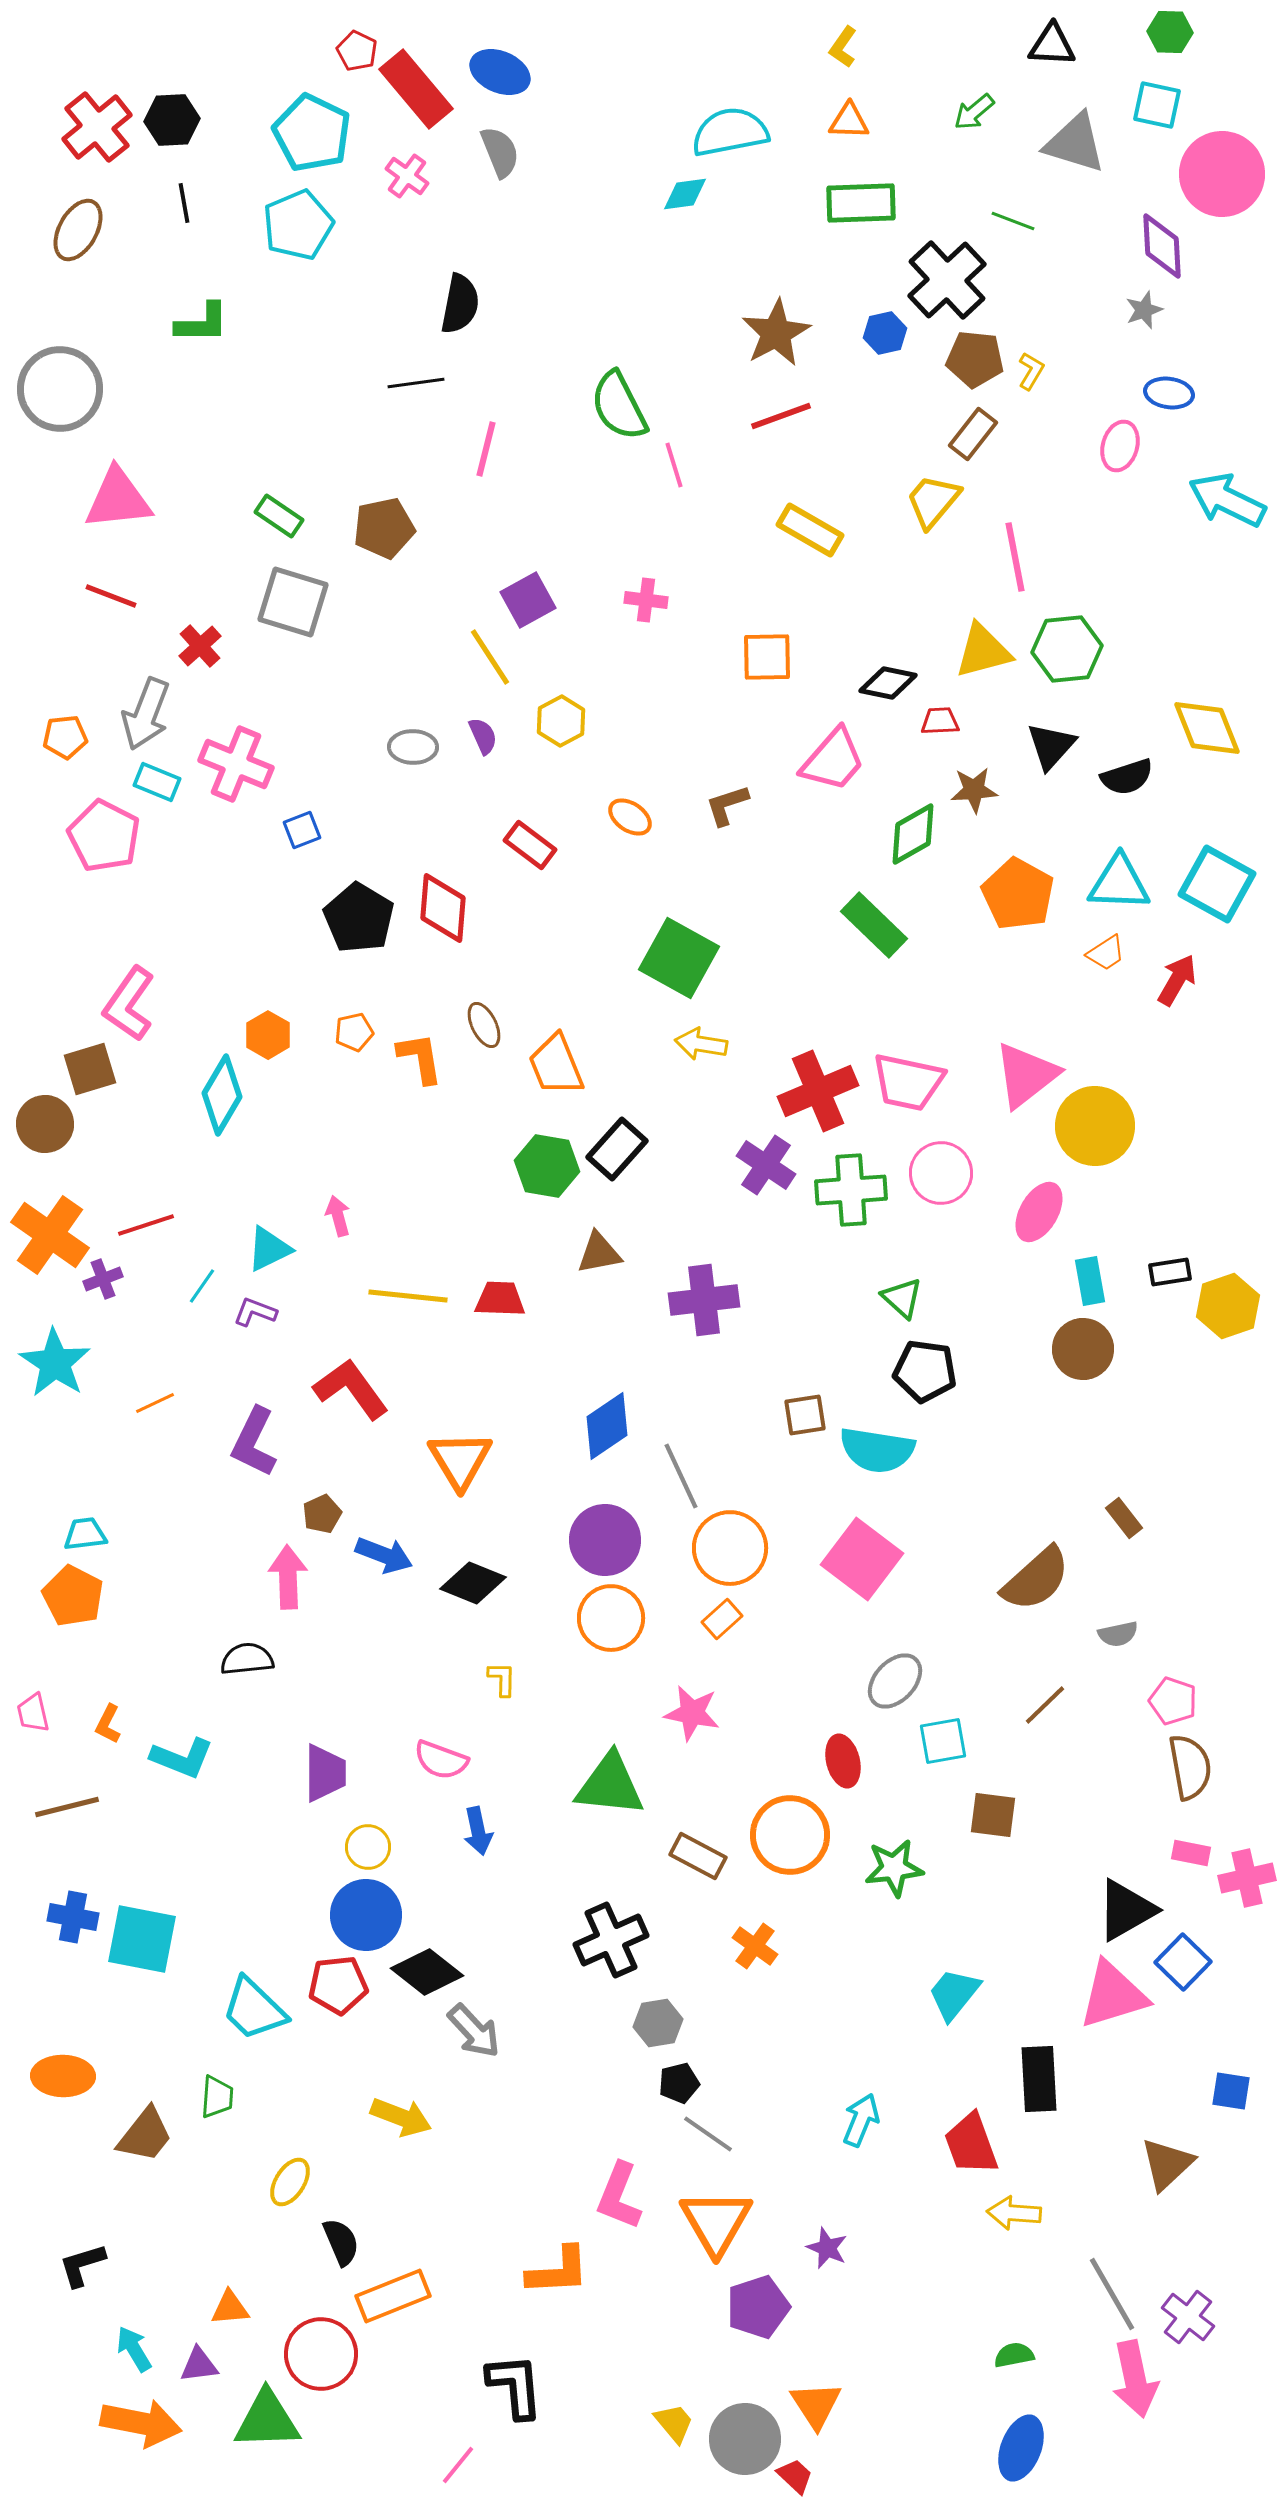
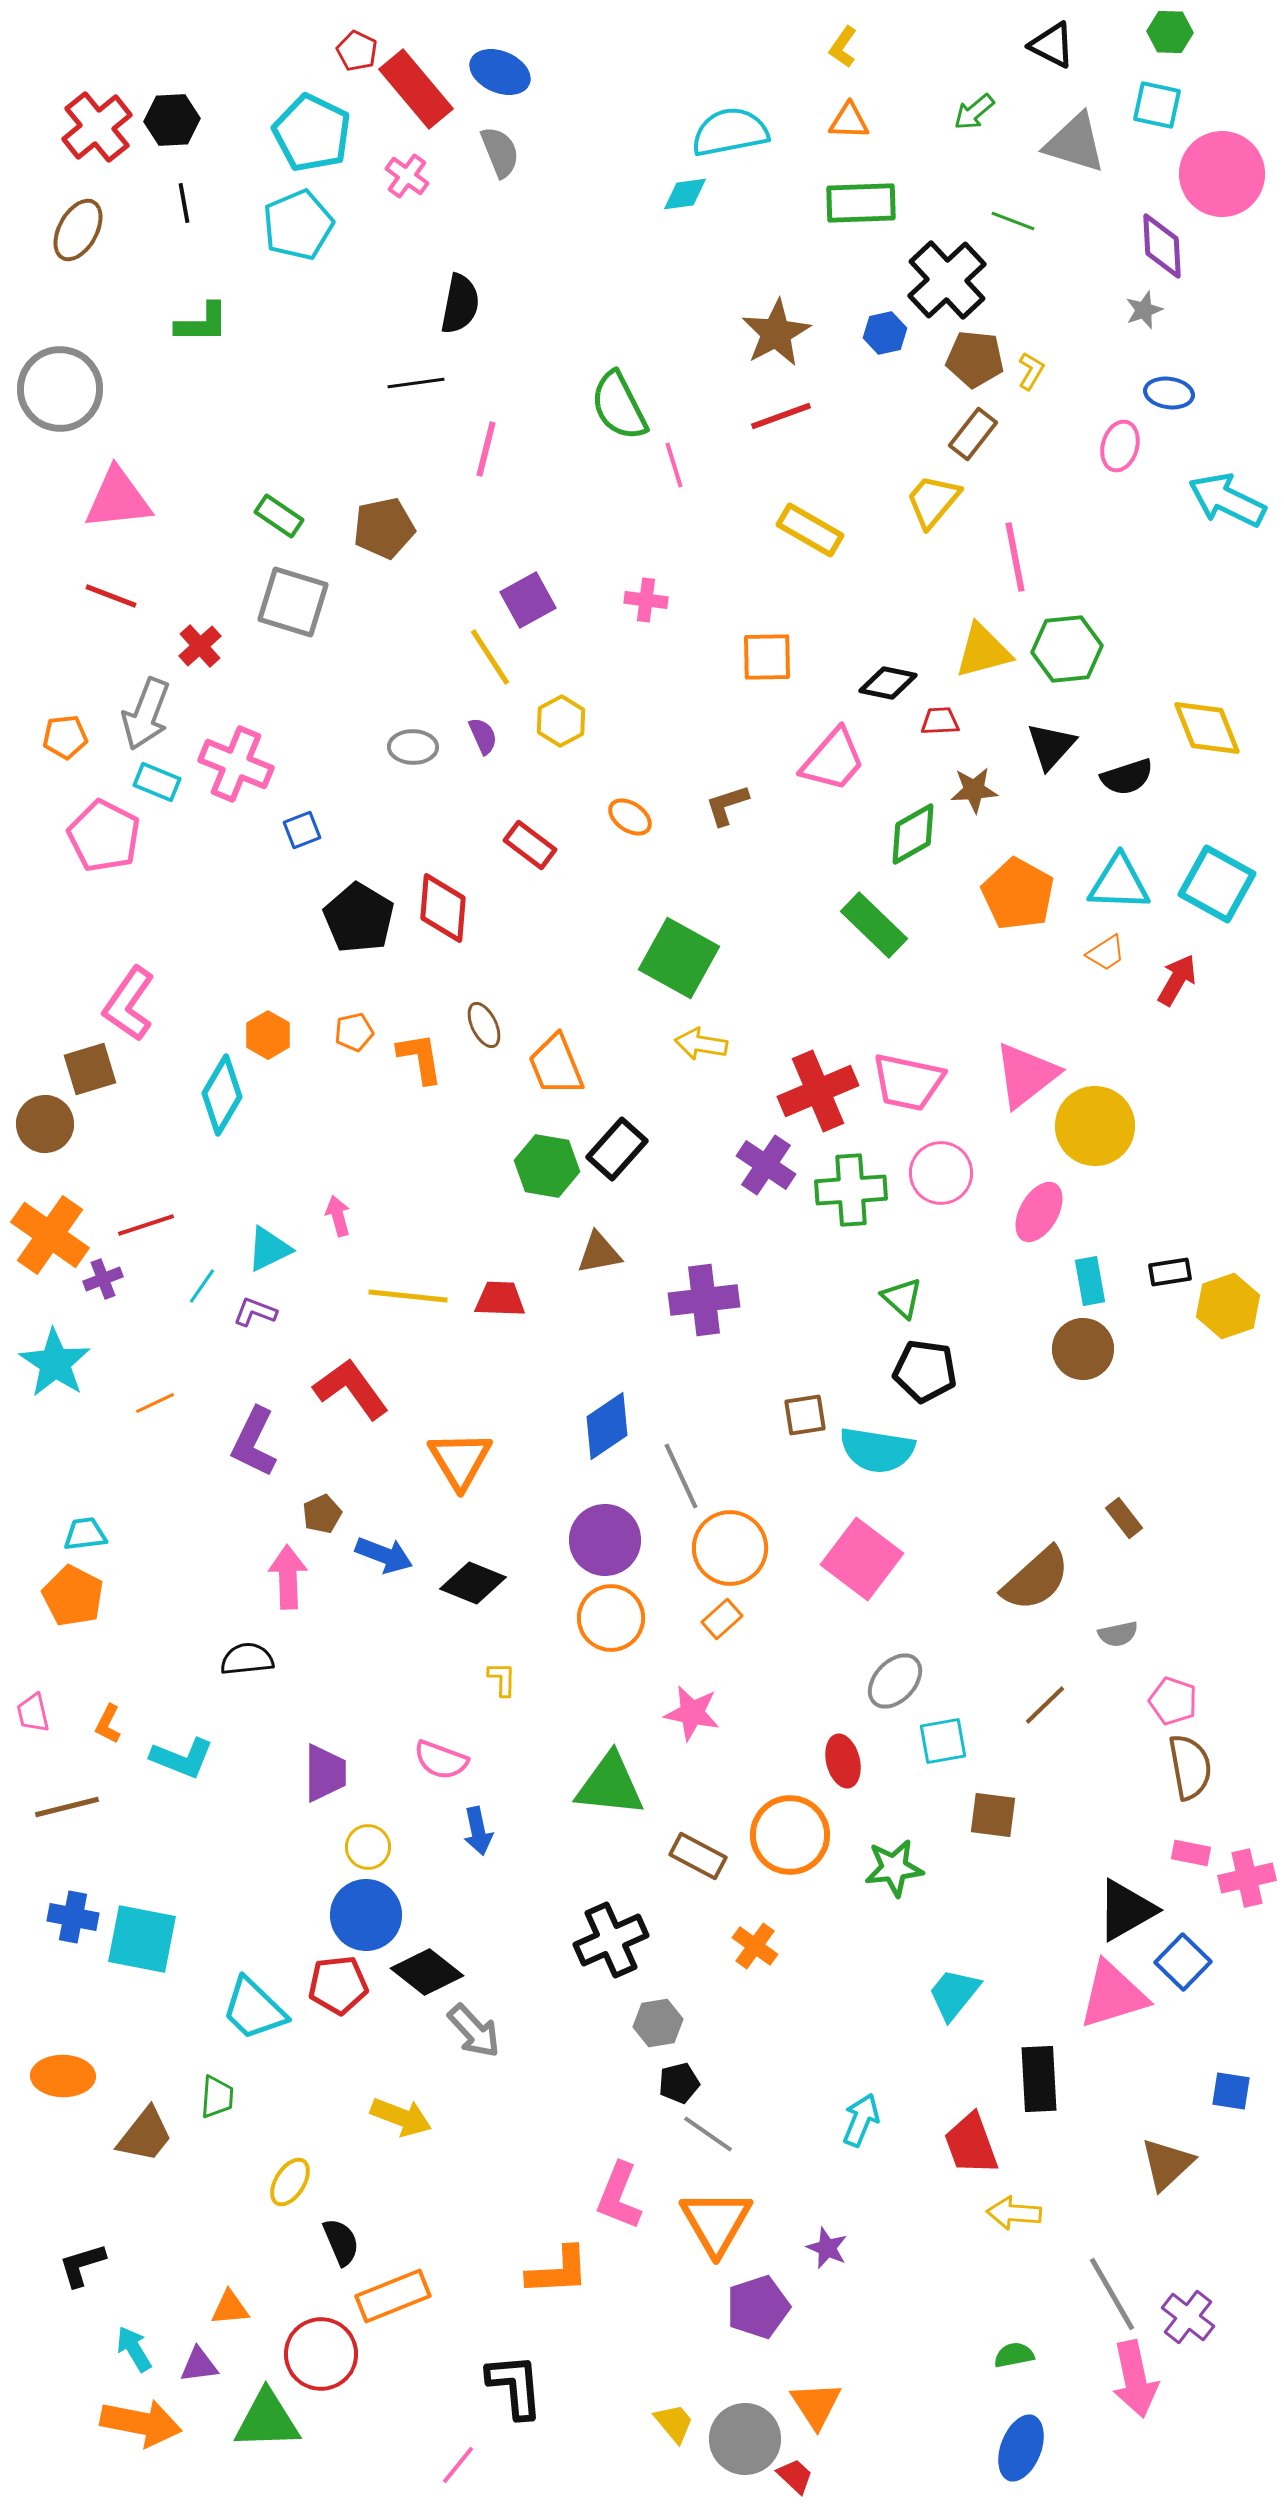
black triangle at (1052, 45): rotated 24 degrees clockwise
